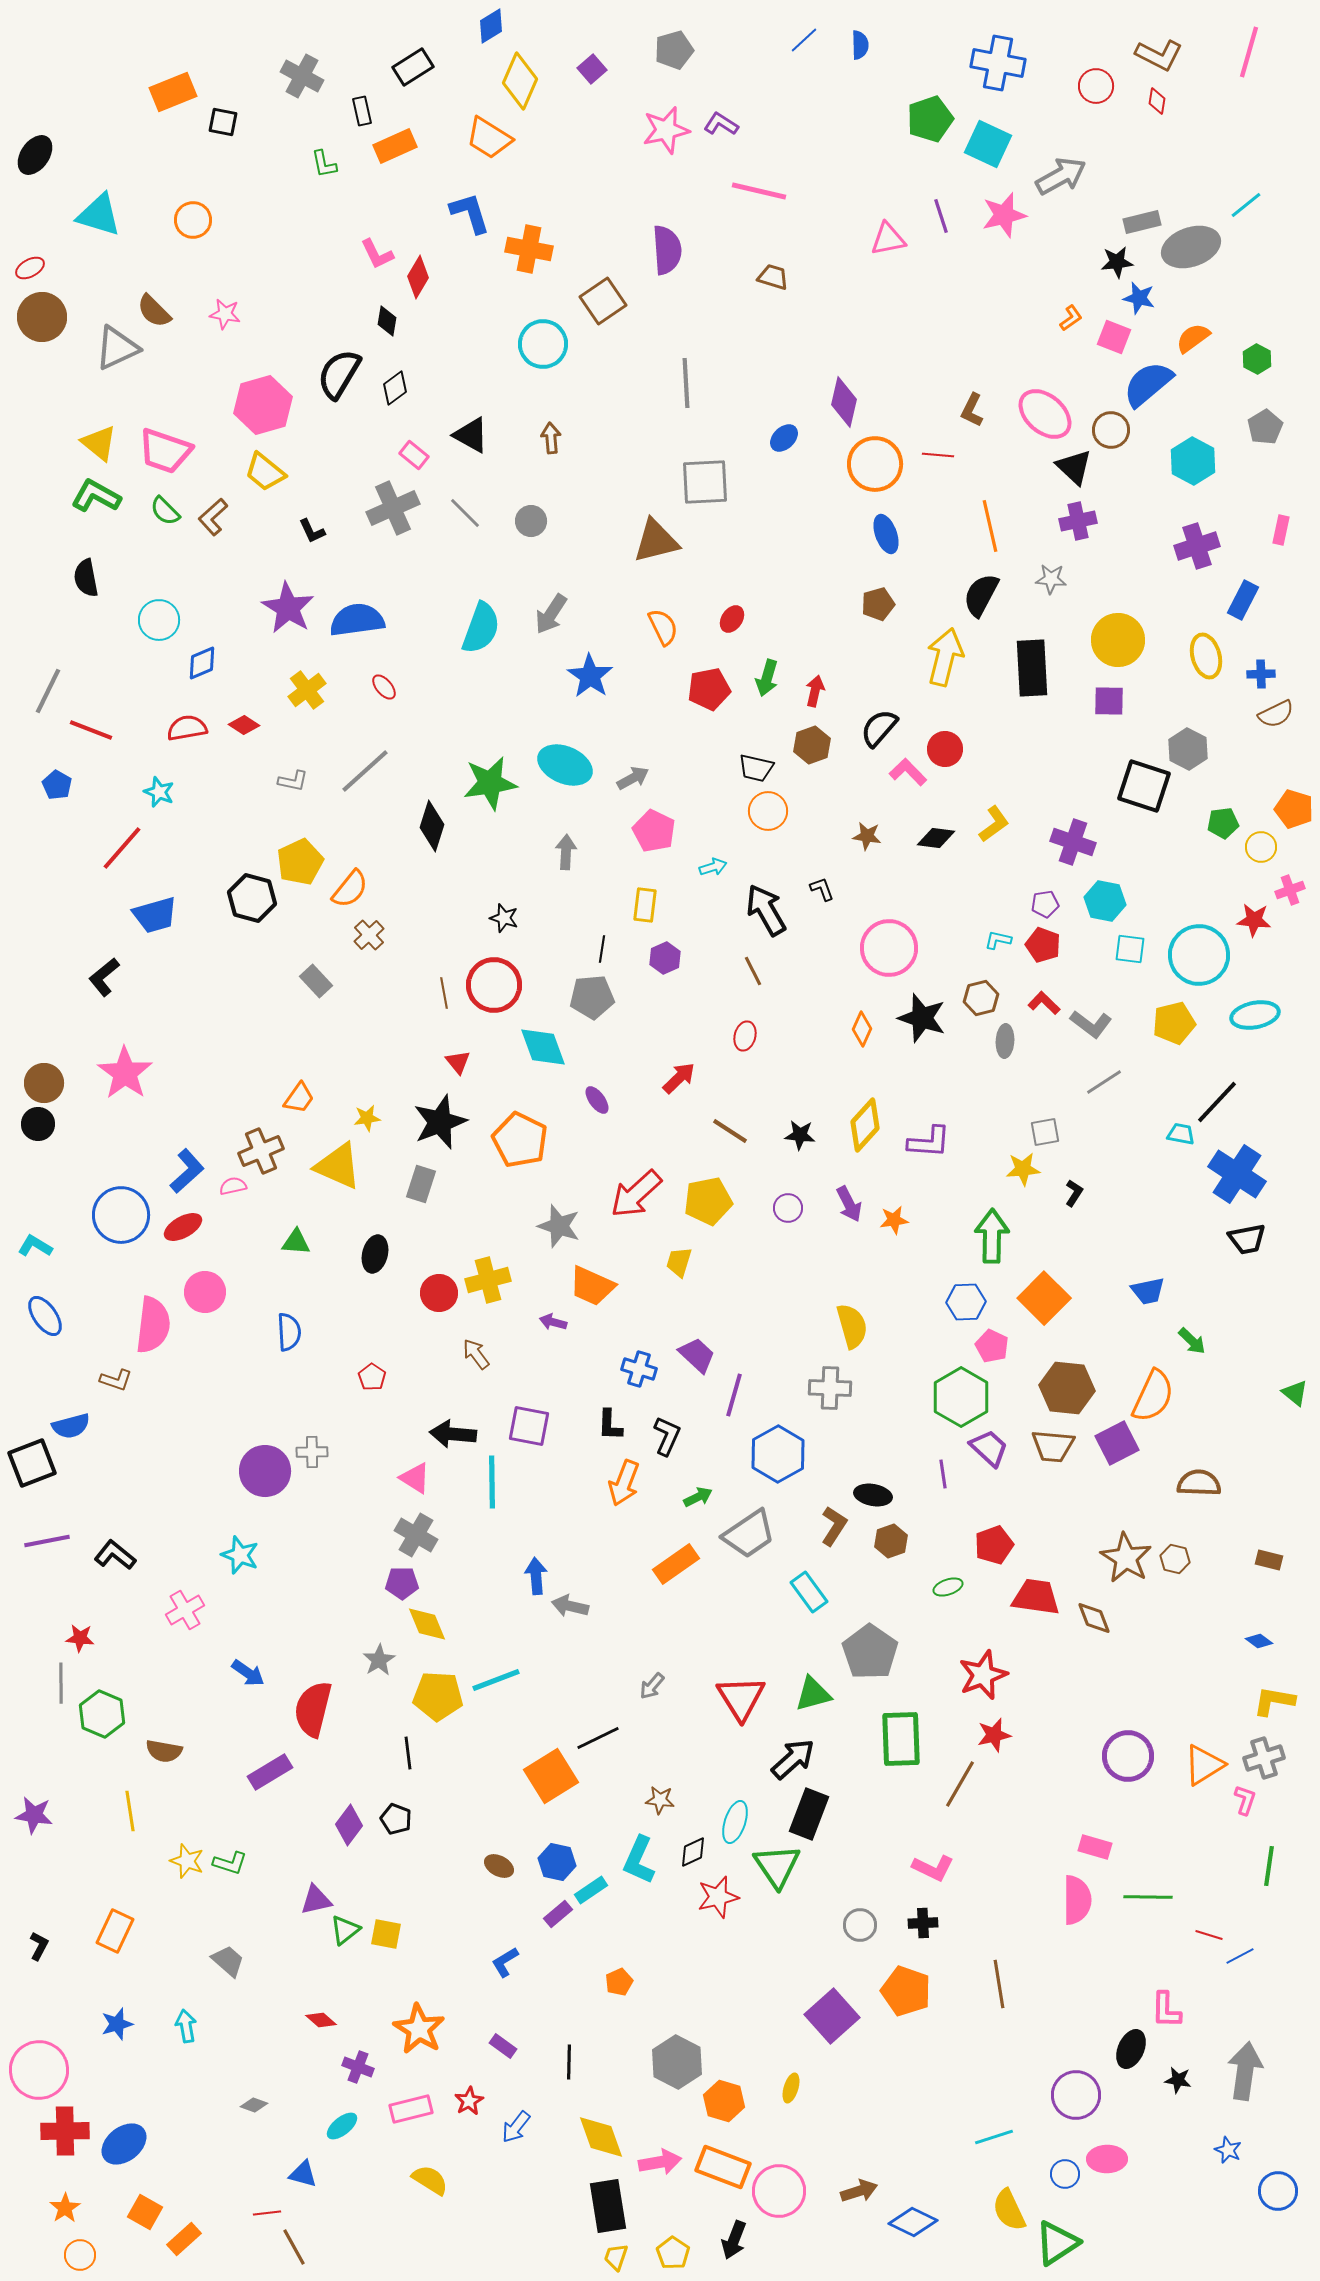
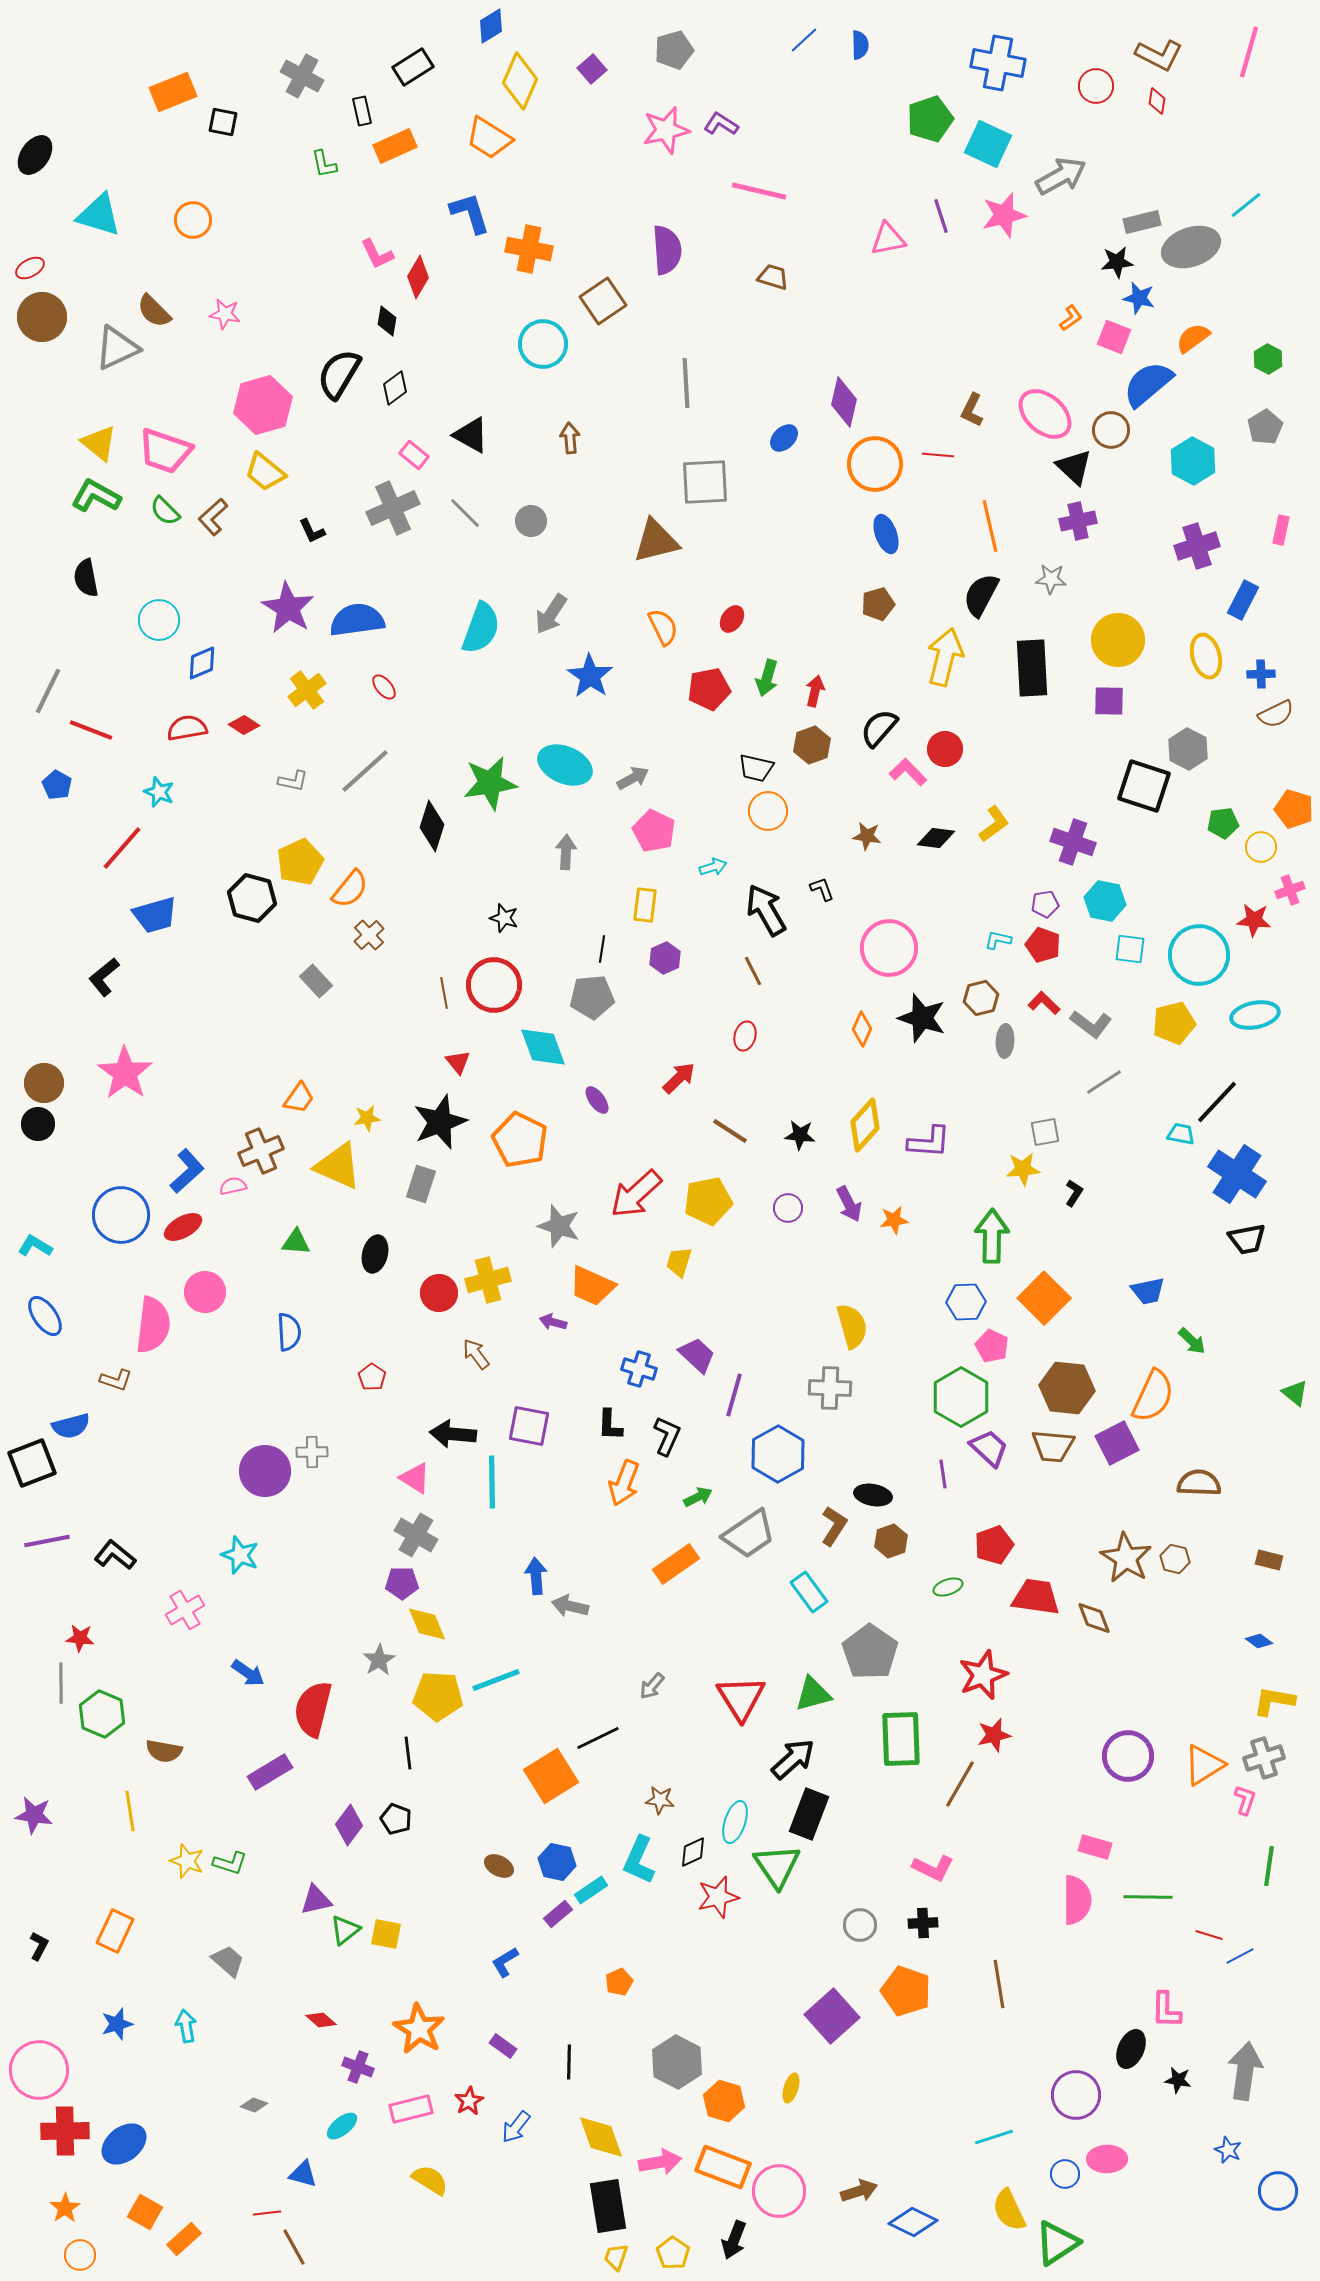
green hexagon at (1257, 359): moved 11 px right
brown arrow at (551, 438): moved 19 px right
